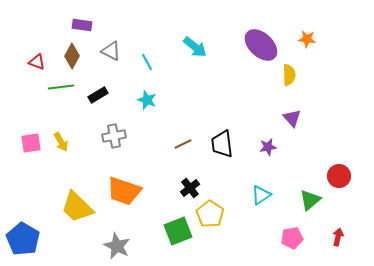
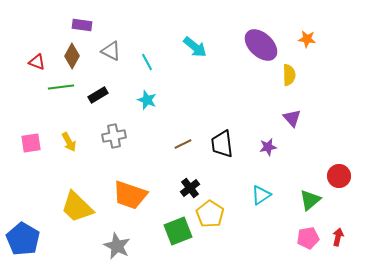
yellow arrow: moved 8 px right
orange trapezoid: moved 6 px right, 4 px down
pink pentagon: moved 16 px right
